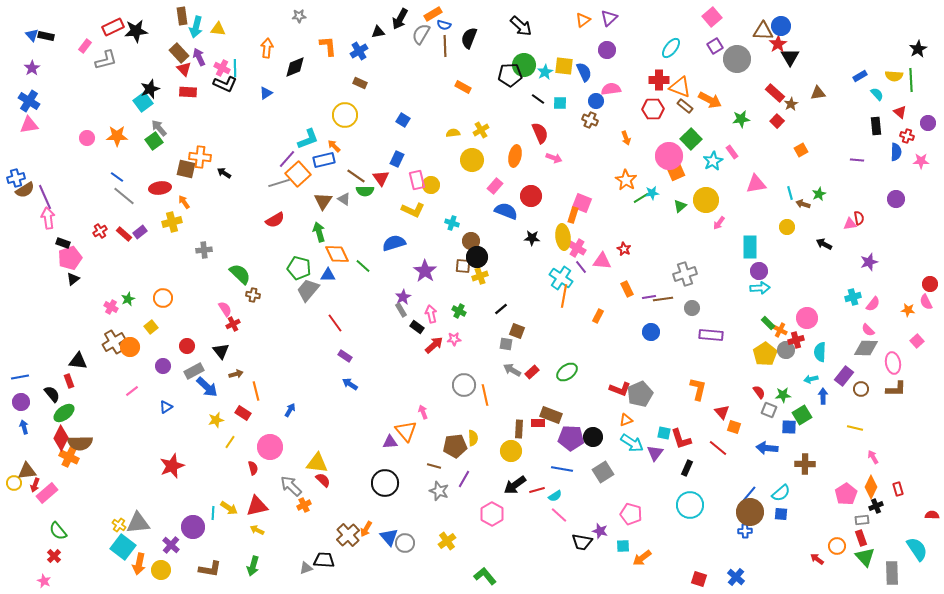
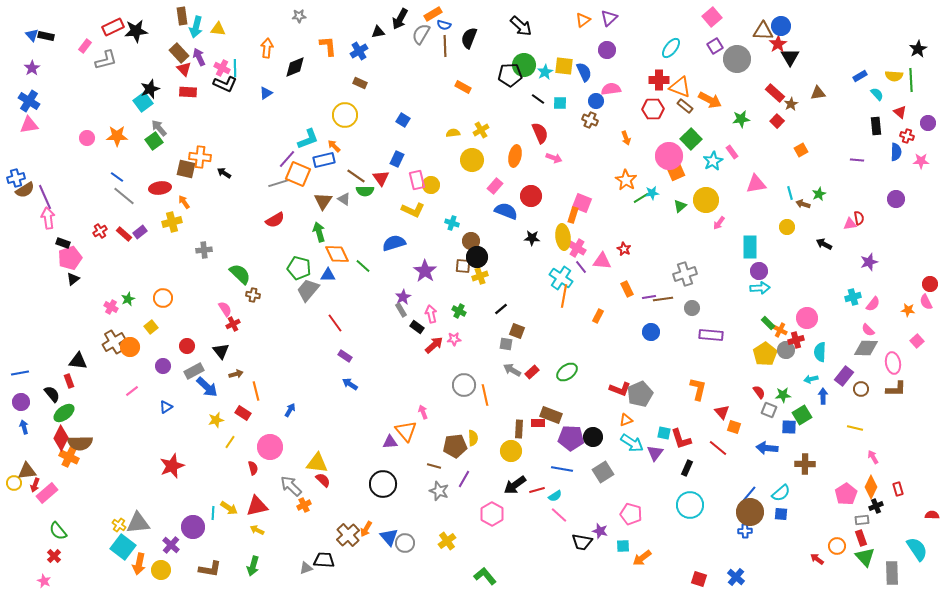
orange square at (298, 174): rotated 25 degrees counterclockwise
blue line at (20, 377): moved 4 px up
black circle at (385, 483): moved 2 px left, 1 px down
